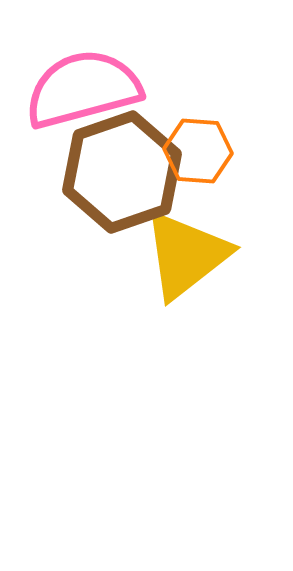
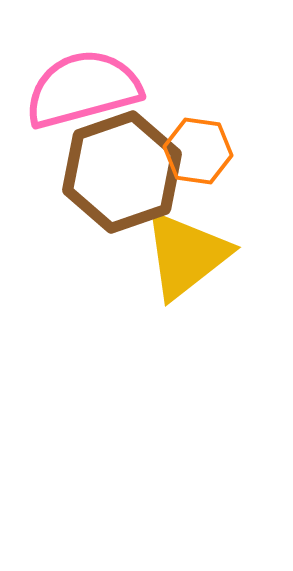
orange hexagon: rotated 4 degrees clockwise
